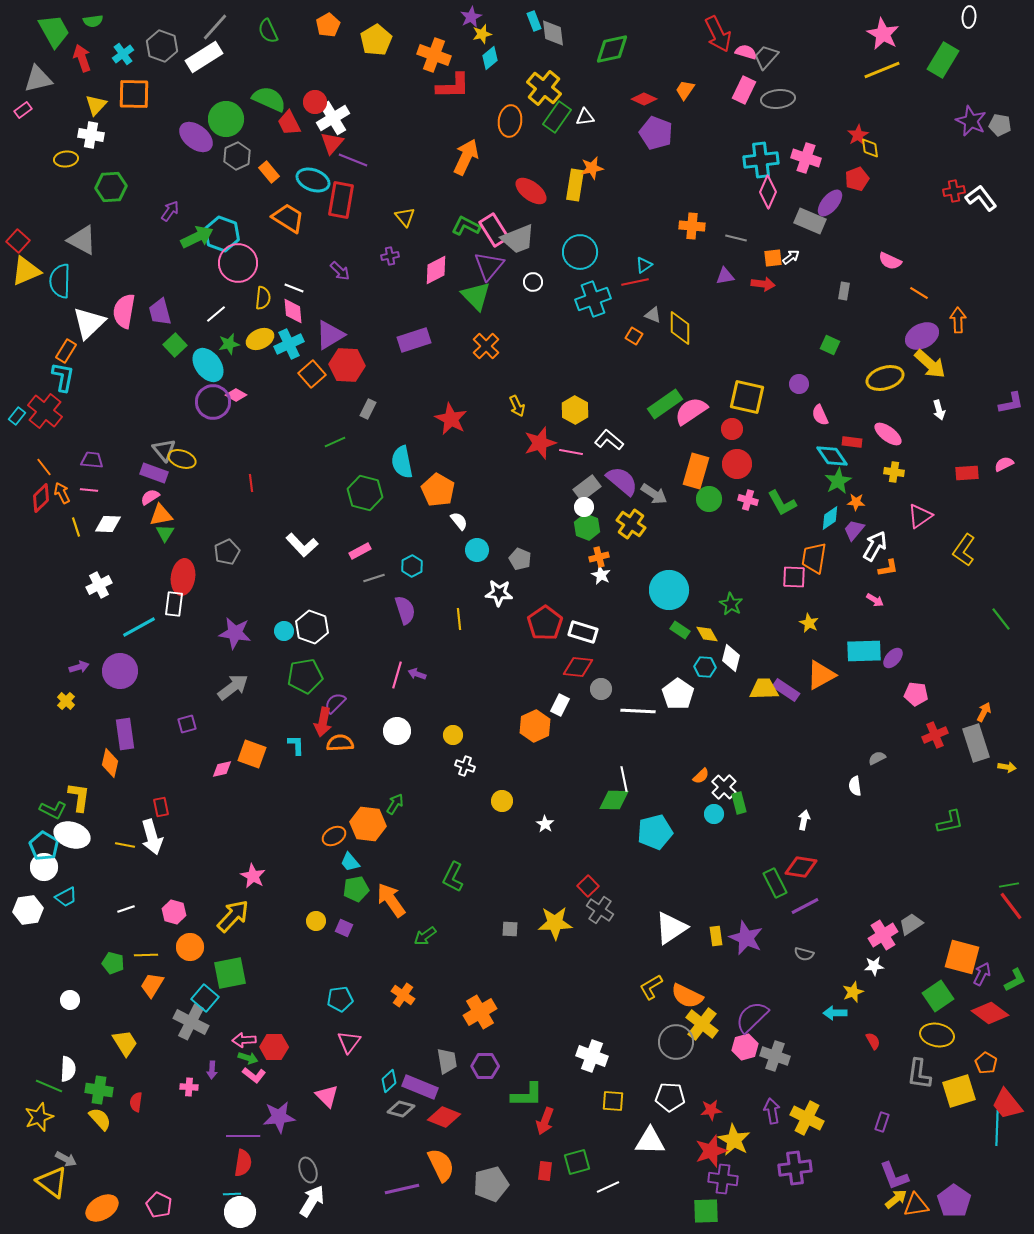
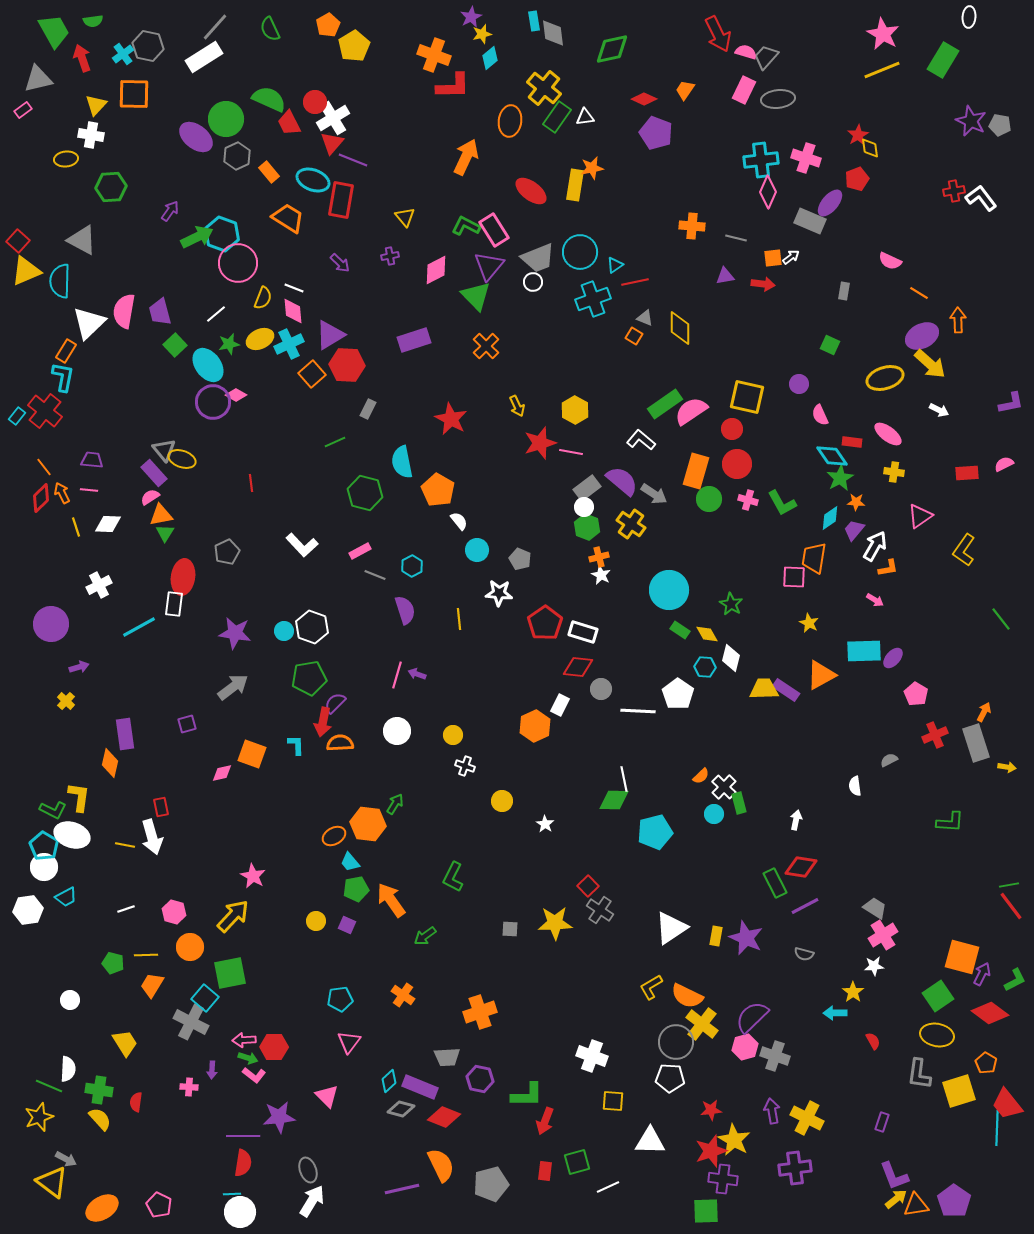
cyan rectangle at (534, 21): rotated 12 degrees clockwise
green semicircle at (268, 31): moved 2 px right, 2 px up
yellow pentagon at (376, 40): moved 22 px left, 6 px down
gray hexagon at (162, 46): moved 14 px left; rotated 8 degrees counterclockwise
gray trapezoid at (518, 239): moved 20 px right, 19 px down
cyan triangle at (644, 265): moved 29 px left
purple arrow at (340, 271): moved 8 px up
yellow semicircle at (263, 298): rotated 15 degrees clockwise
gray triangle at (653, 315): moved 8 px left, 3 px down
white arrow at (939, 410): rotated 48 degrees counterclockwise
white L-shape at (609, 440): moved 32 px right
purple rectangle at (154, 473): rotated 28 degrees clockwise
green star at (838, 481): moved 2 px right, 3 px up
gray line at (374, 578): moved 1 px right, 3 px up; rotated 40 degrees clockwise
purple circle at (120, 671): moved 69 px left, 47 px up
green pentagon at (305, 676): moved 4 px right, 2 px down
pink pentagon at (916, 694): rotated 25 degrees clockwise
gray semicircle at (877, 758): moved 12 px right, 2 px down
pink diamond at (222, 769): moved 4 px down
white arrow at (804, 820): moved 8 px left
green L-shape at (950, 822): rotated 16 degrees clockwise
gray trapezoid at (911, 924): moved 36 px left, 16 px up; rotated 65 degrees clockwise
purple square at (344, 928): moved 3 px right, 3 px up
yellow rectangle at (716, 936): rotated 18 degrees clockwise
yellow star at (853, 992): rotated 15 degrees counterclockwise
orange cross at (480, 1012): rotated 12 degrees clockwise
gray trapezoid at (447, 1061): moved 4 px up; rotated 96 degrees clockwise
purple hexagon at (485, 1066): moved 5 px left, 13 px down; rotated 12 degrees clockwise
white pentagon at (670, 1097): moved 19 px up
